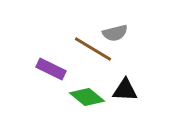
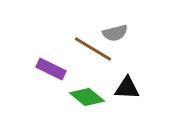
black triangle: moved 2 px right, 2 px up
